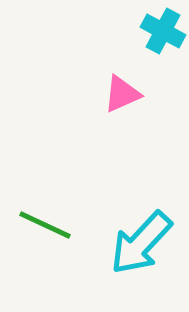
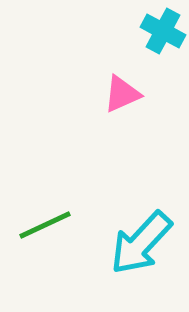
green line: rotated 50 degrees counterclockwise
